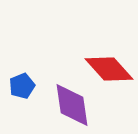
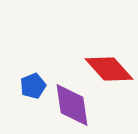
blue pentagon: moved 11 px right
